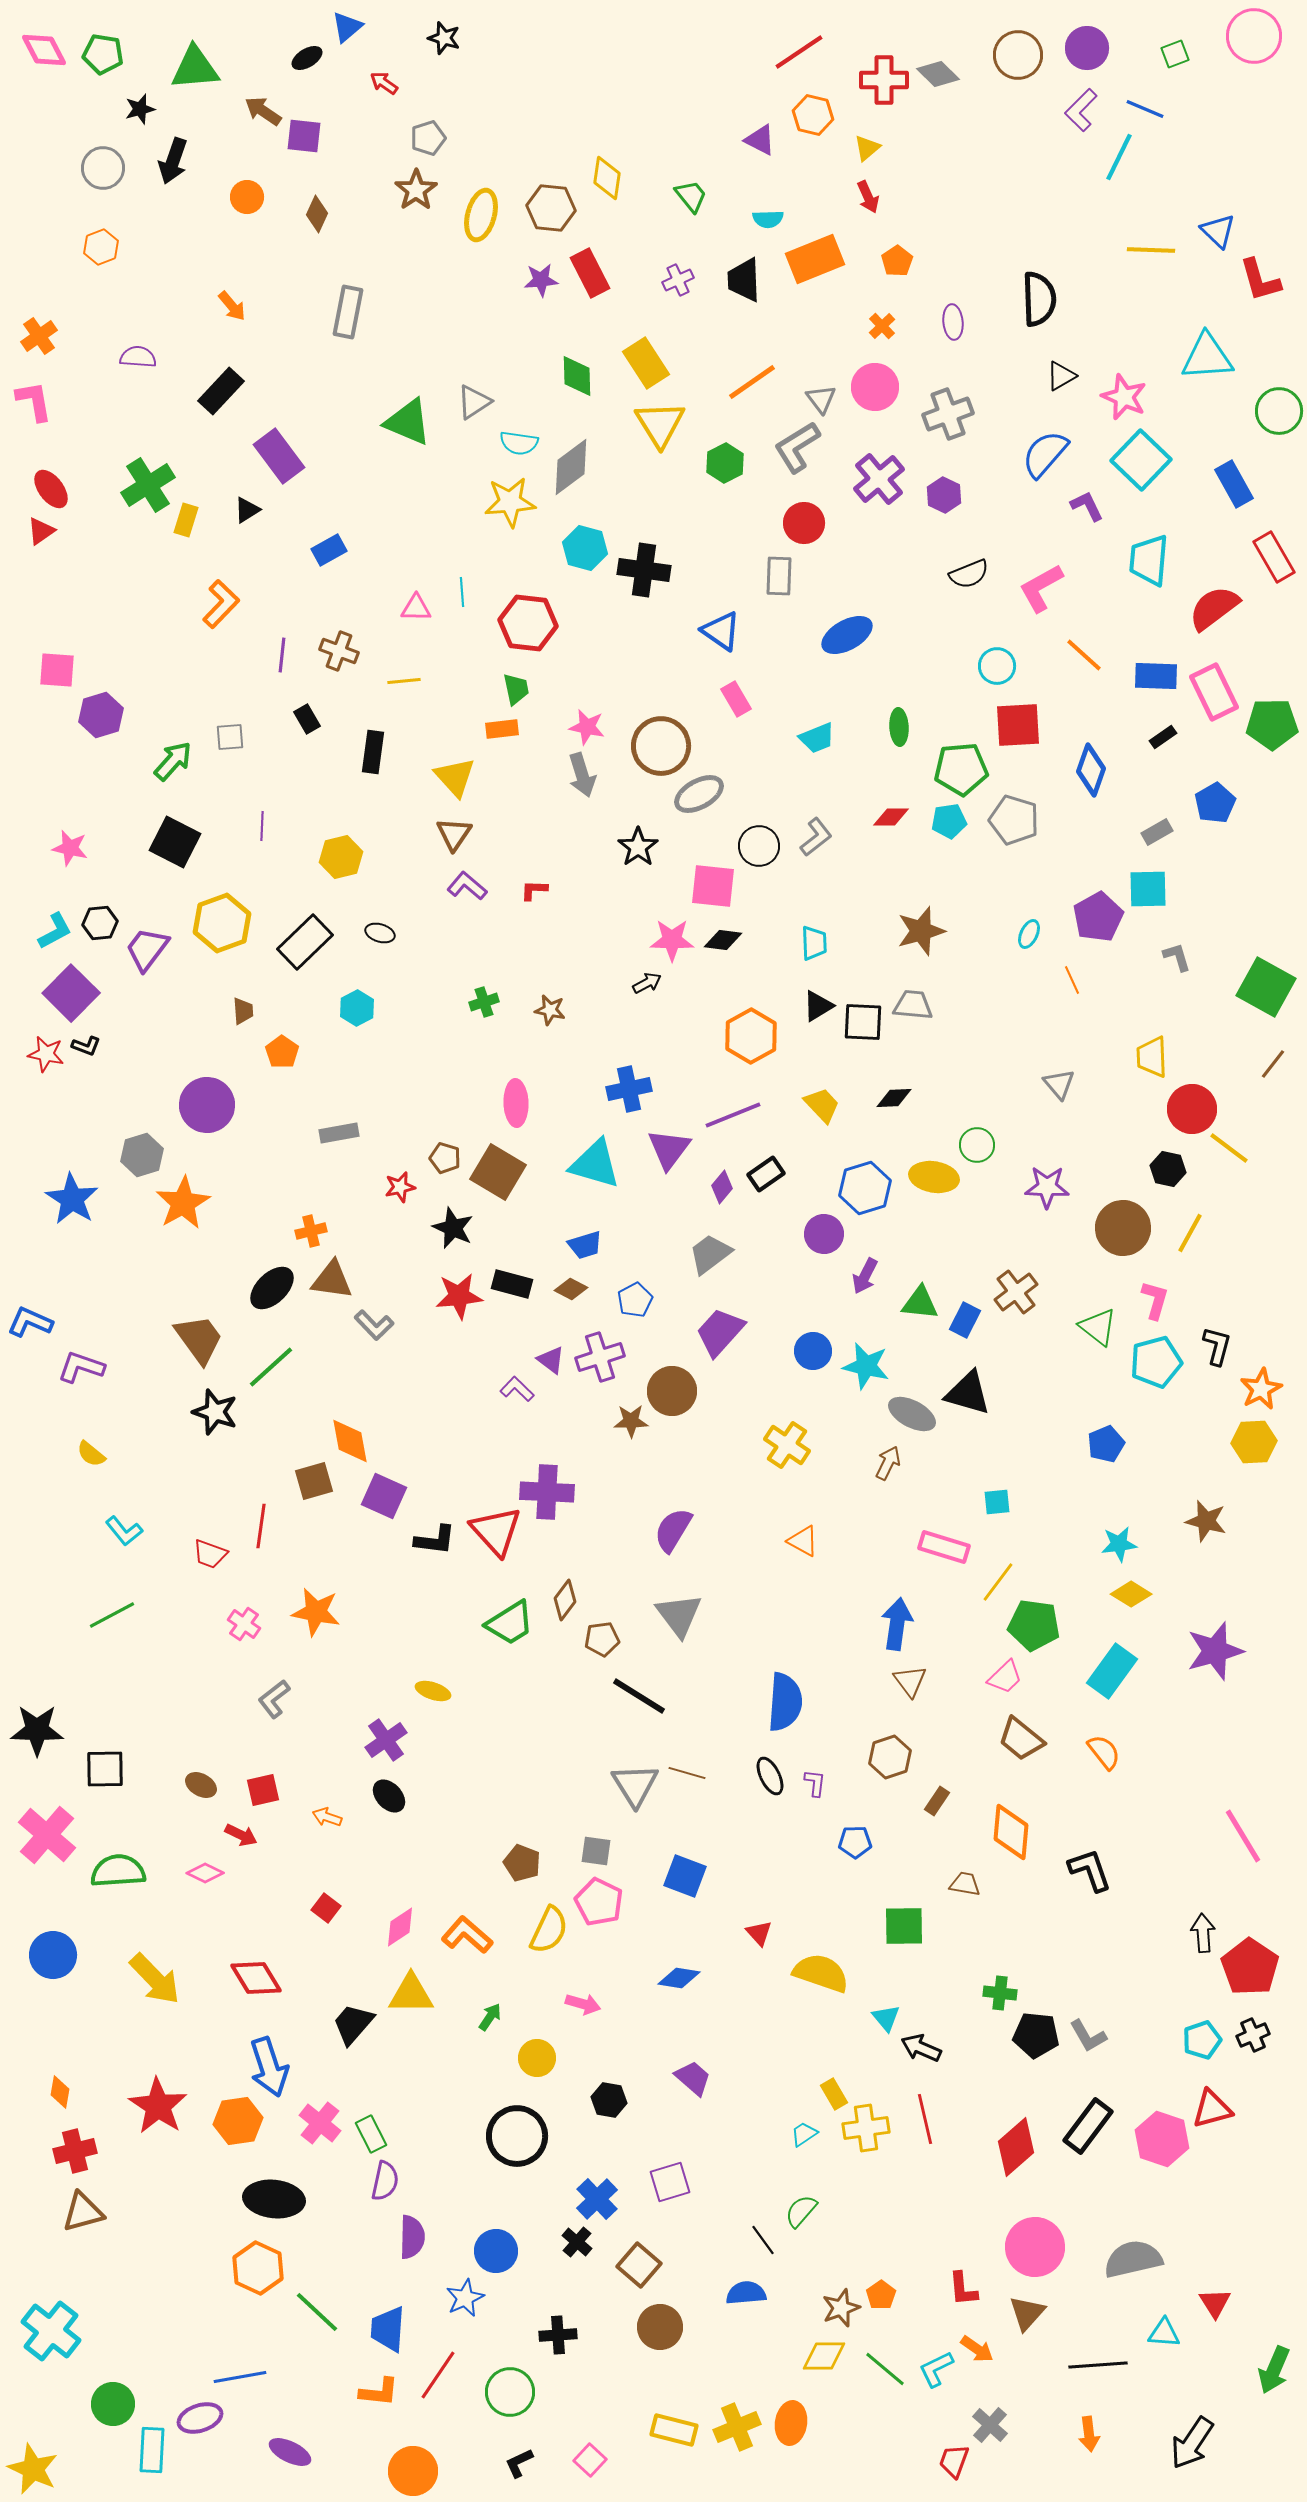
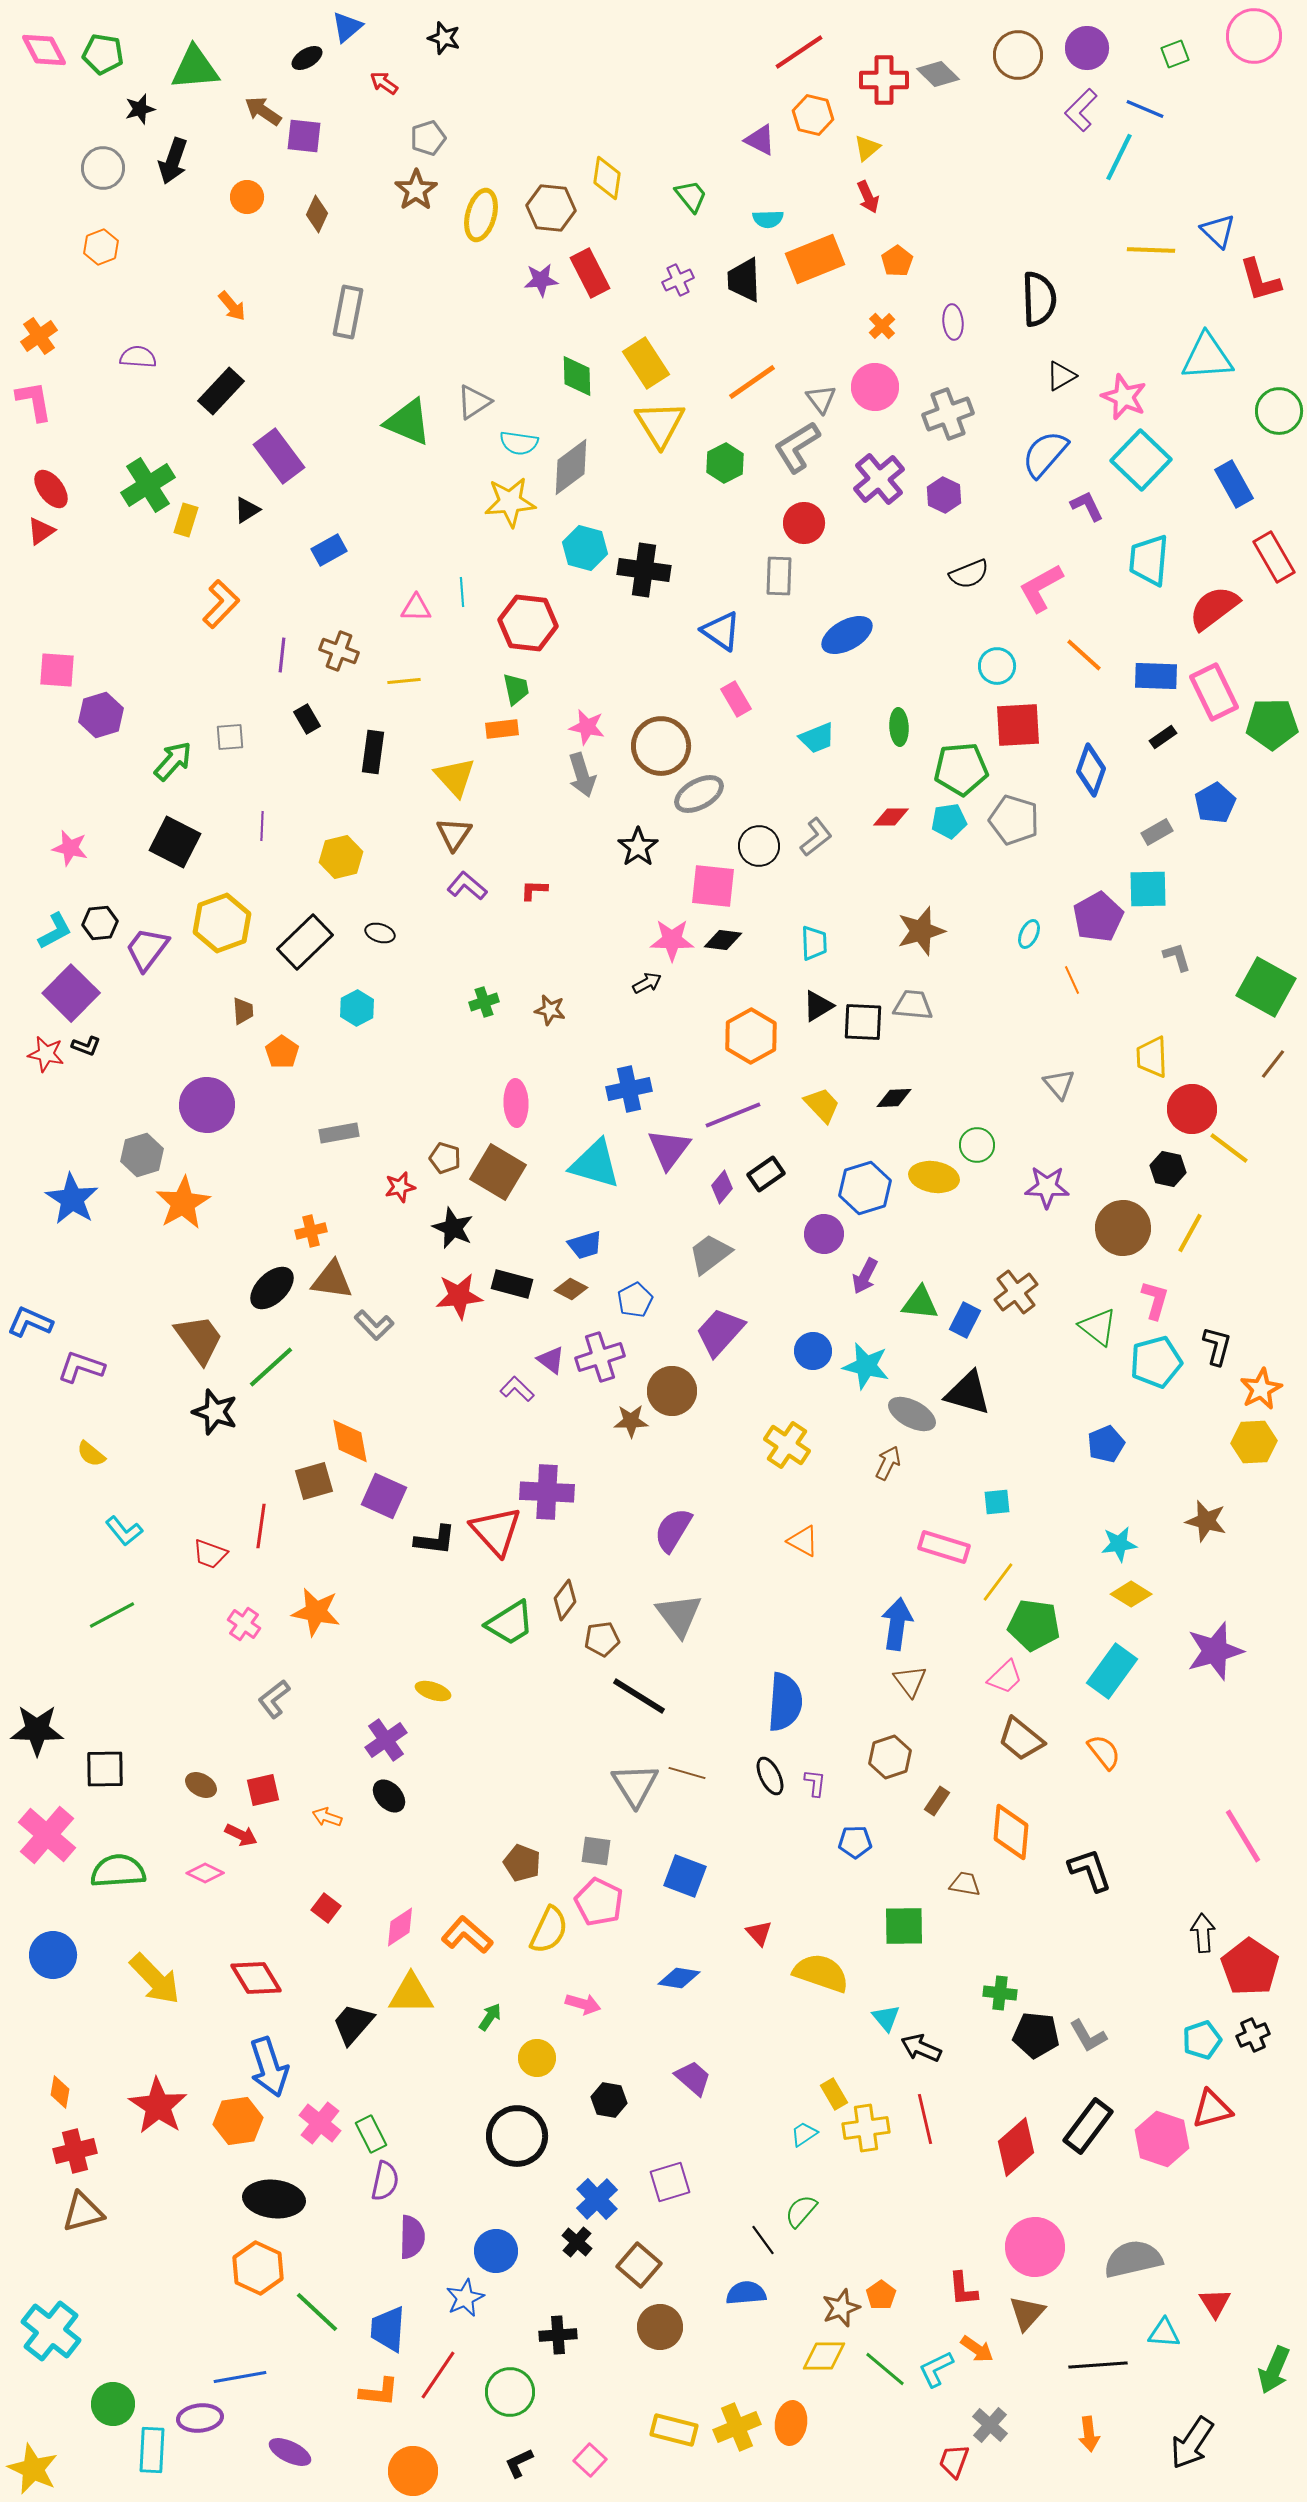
purple ellipse at (200, 2418): rotated 12 degrees clockwise
